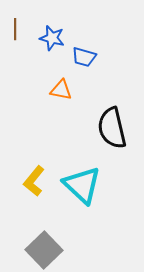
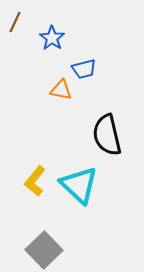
brown line: moved 7 px up; rotated 25 degrees clockwise
blue star: rotated 20 degrees clockwise
blue trapezoid: moved 12 px down; rotated 30 degrees counterclockwise
black semicircle: moved 5 px left, 7 px down
yellow L-shape: moved 1 px right
cyan triangle: moved 3 px left
